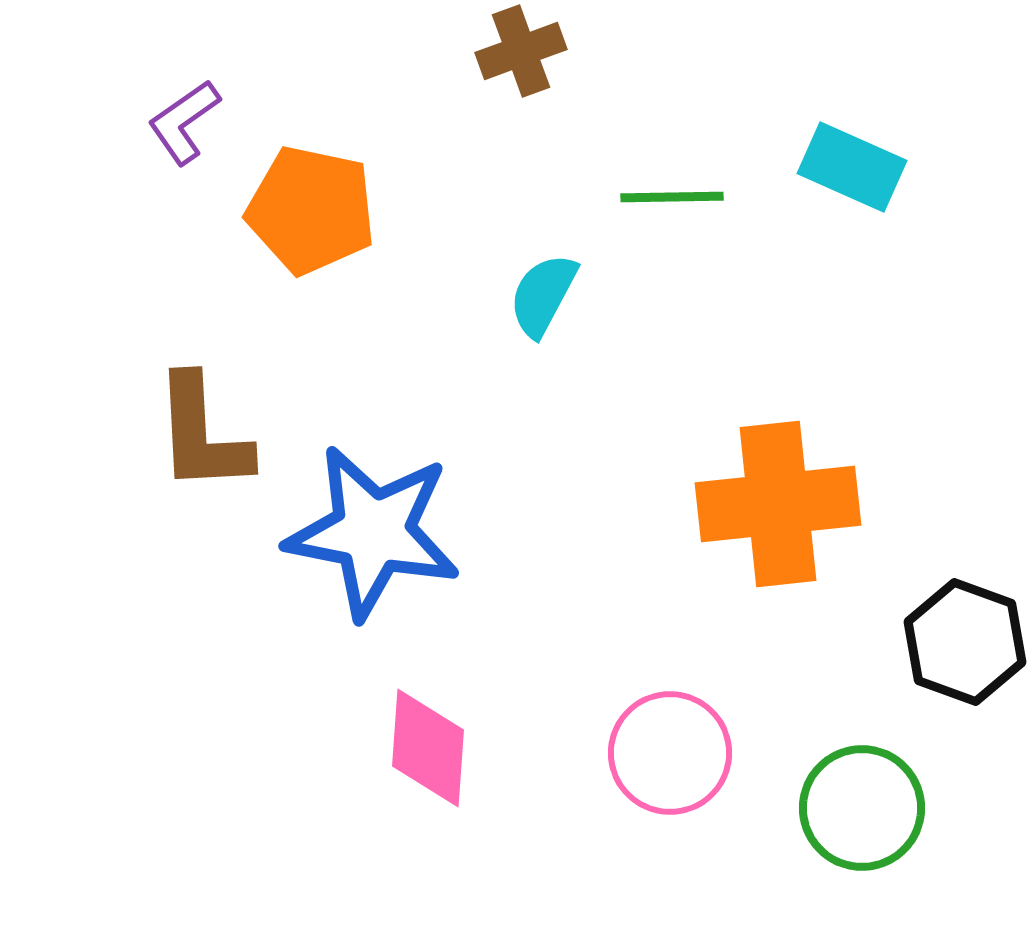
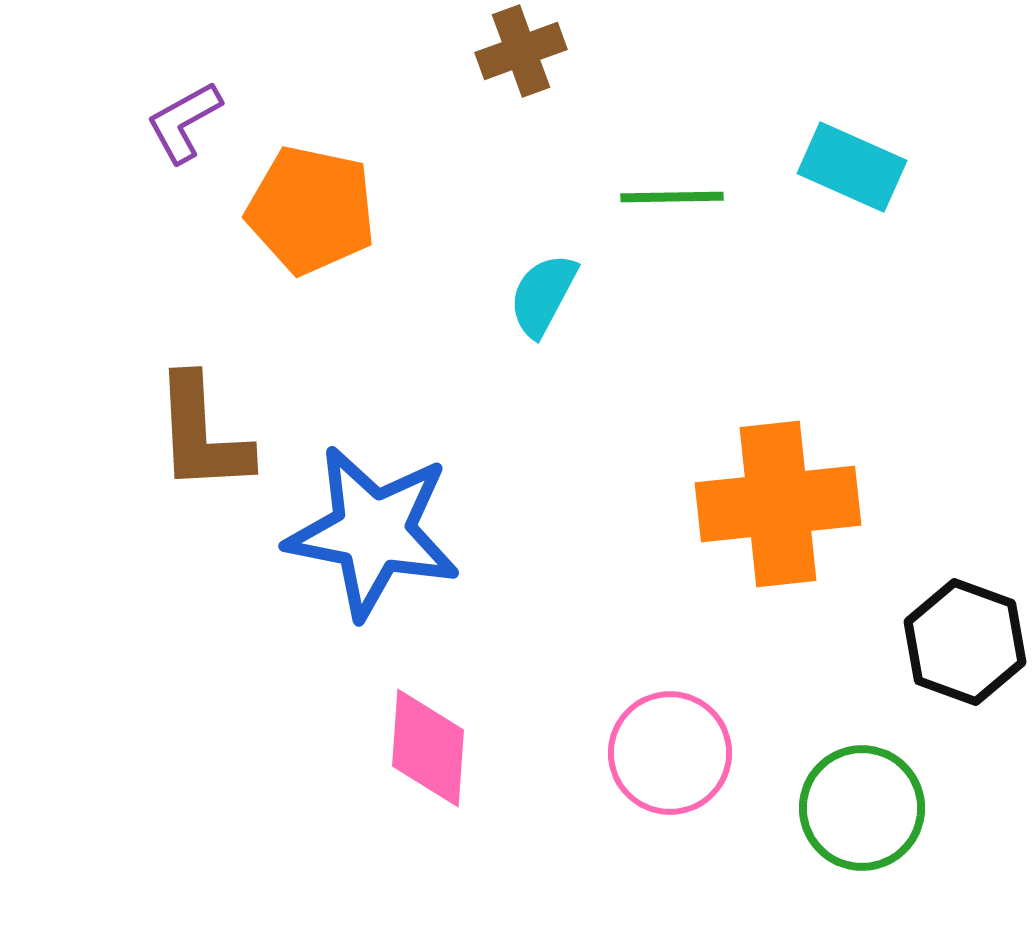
purple L-shape: rotated 6 degrees clockwise
